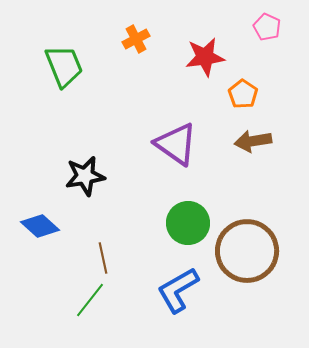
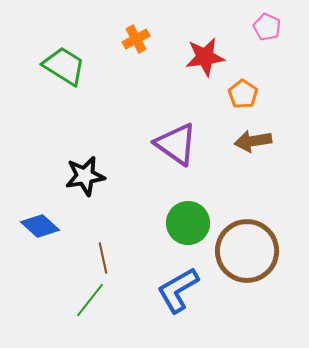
green trapezoid: rotated 36 degrees counterclockwise
